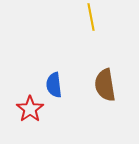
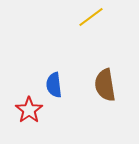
yellow line: rotated 64 degrees clockwise
red star: moved 1 px left, 1 px down
